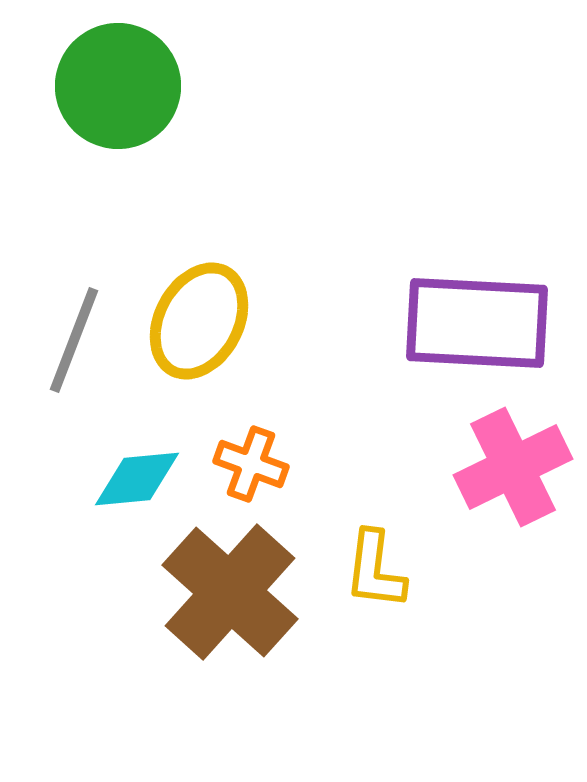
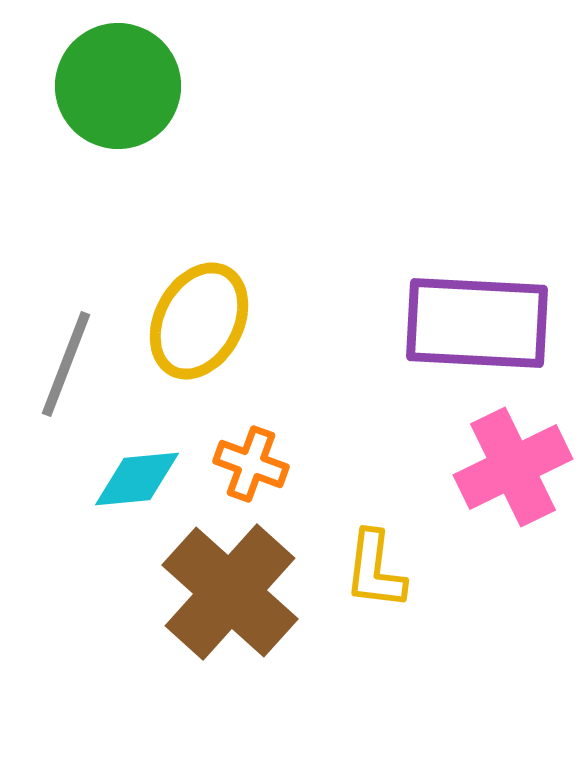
gray line: moved 8 px left, 24 px down
